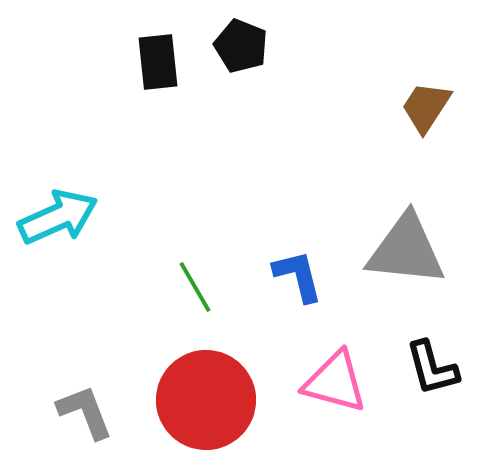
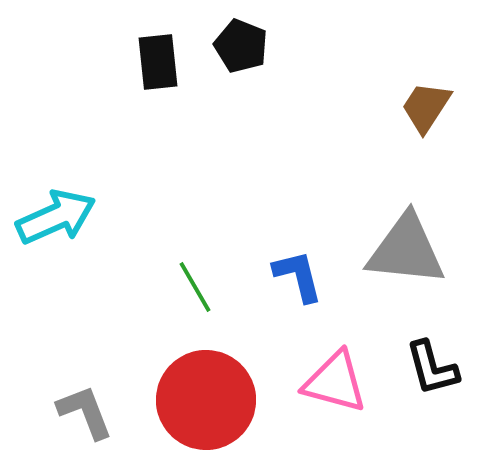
cyan arrow: moved 2 px left
